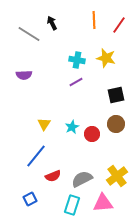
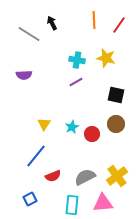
black square: rotated 24 degrees clockwise
gray semicircle: moved 3 px right, 2 px up
cyan rectangle: rotated 12 degrees counterclockwise
